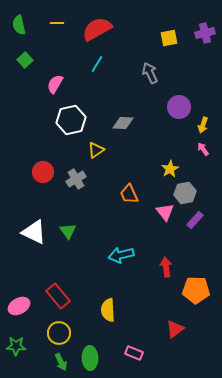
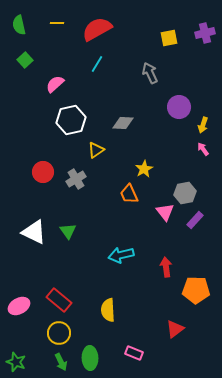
pink semicircle: rotated 18 degrees clockwise
yellow star: moved 26 px left
red rectangle: moved 1 px right, 4 px down; rotated 10 degrees counterclockwise
green star: moved 16 px down; rotated 18 degrees clockwise
